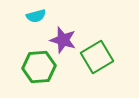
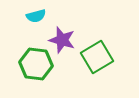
purple star: moved 1 px left
green hexagon: moved 3 px left, 3 px up; rotated 12 degrees clockwise
